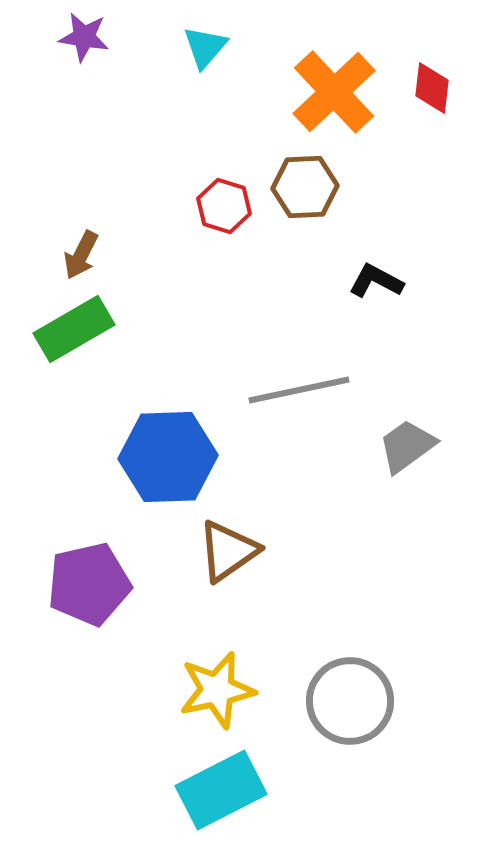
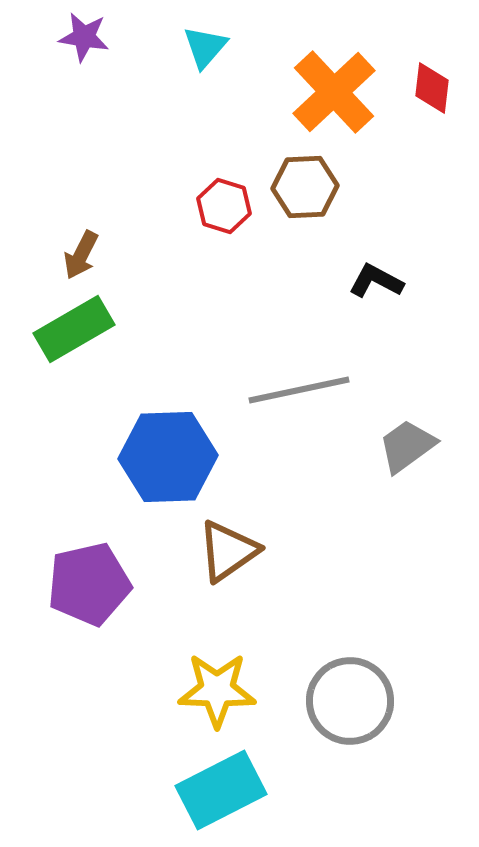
yellow star: rotated 14 degrees clockwise
